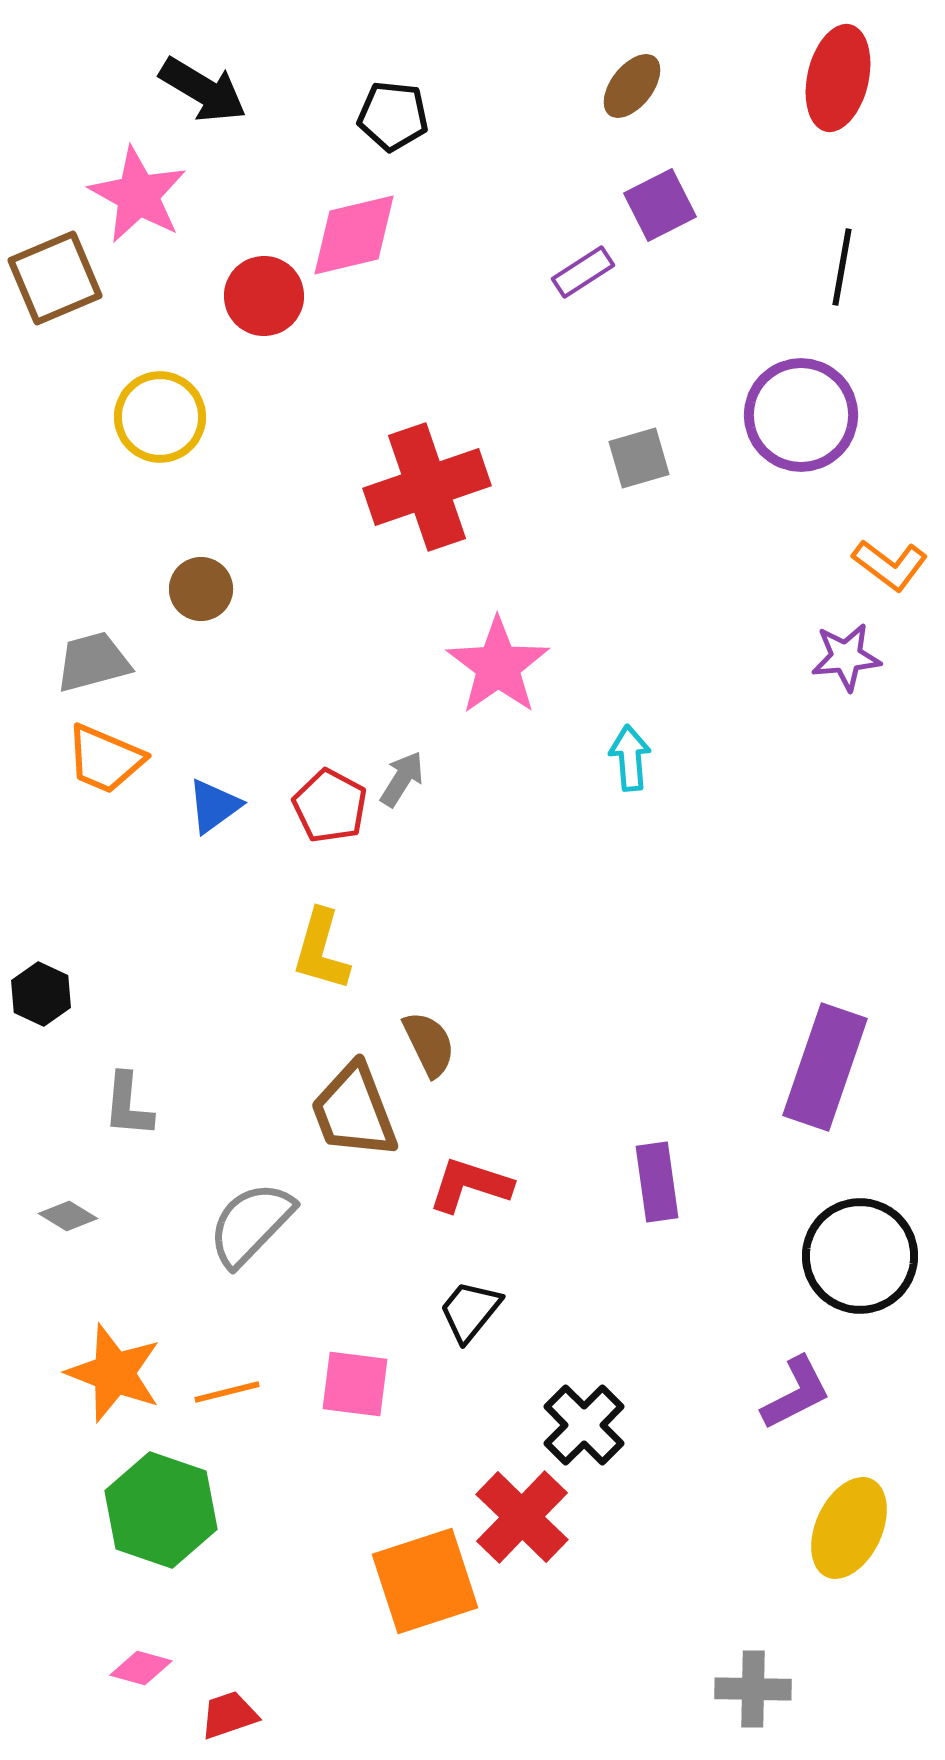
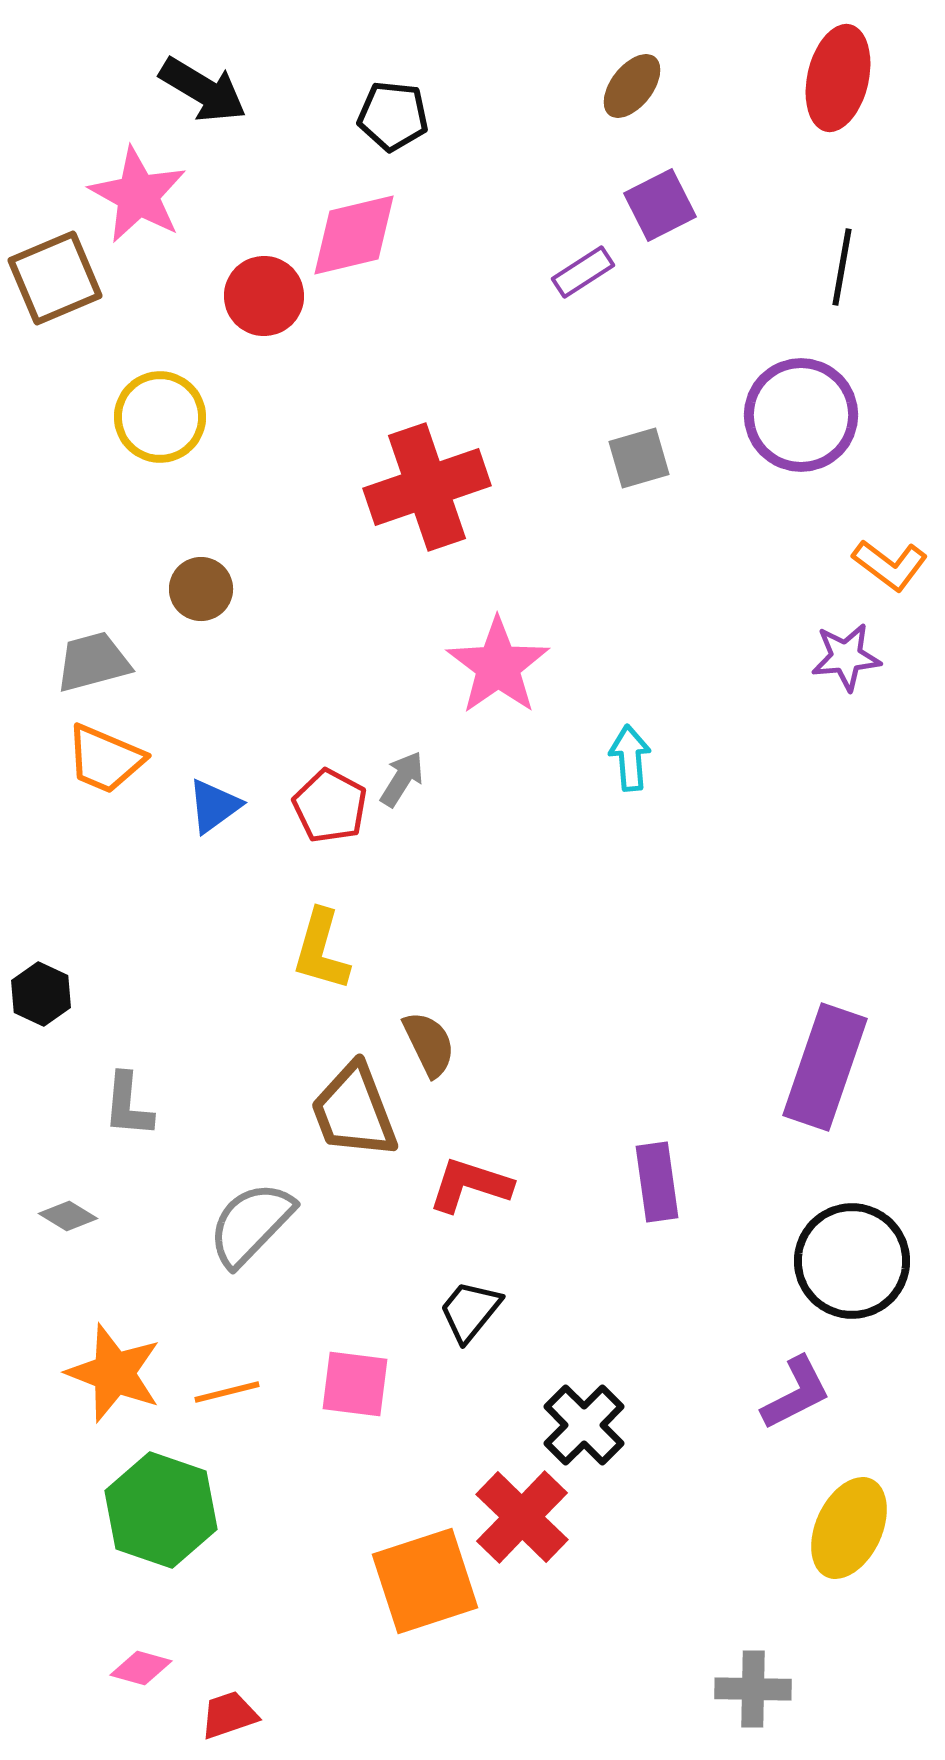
black circle at (860, 1256): moved 8 px left, 5 px down
